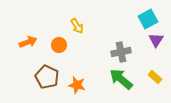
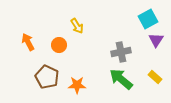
orange arrow: rotated 96 degrees counterclockwise
orange star: rotated 12 degrees counterclockwise
